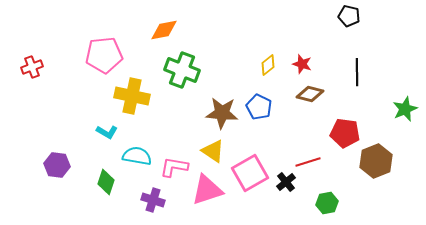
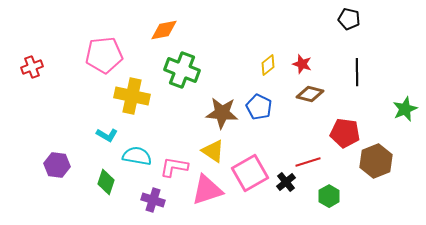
black pentagon: moved 3 px down
cyan L-shape: moved 3 px down
green hexagon: moved 2 px right, 7 px up; rotated 20 degrees counterclockwise
